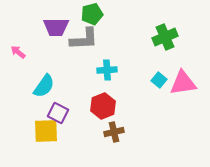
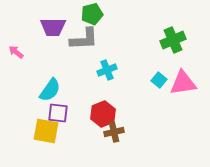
purple trapezoid: moved 3 px left
green cross: moved 8 px right, 3 px down
pink arrow: moved 2 px left
cyan cross: rotated 18 degrees counterclockwise
cyan semicircle: moved 6 px right, 4 px down
red hexagon: moved 8 px down
purple square: rotated 20 degrees counterclockwise
yellow square: rotated 12 degrees clockwise
